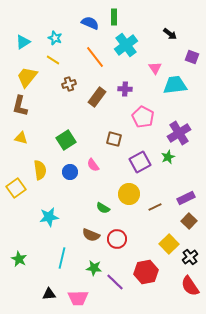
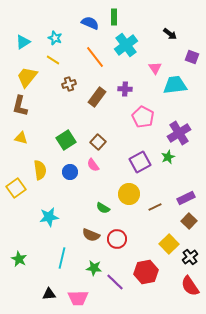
brown square at (114, 139): moved 16 px left, 3 px down; rotated 28 degrees clockwise
